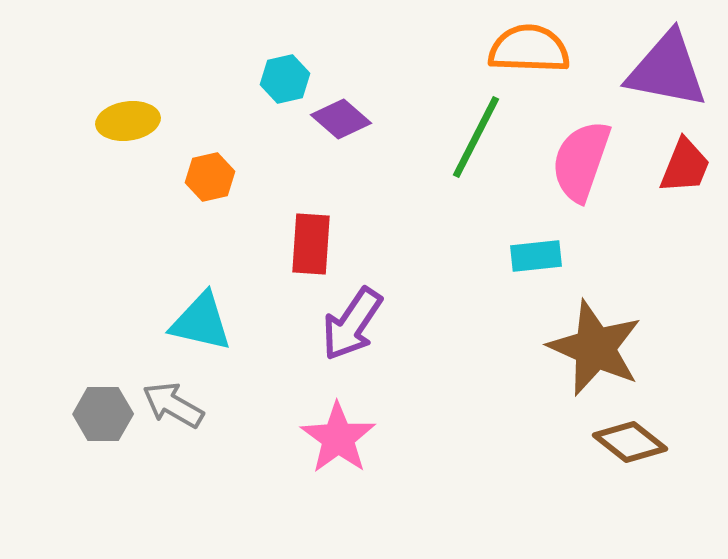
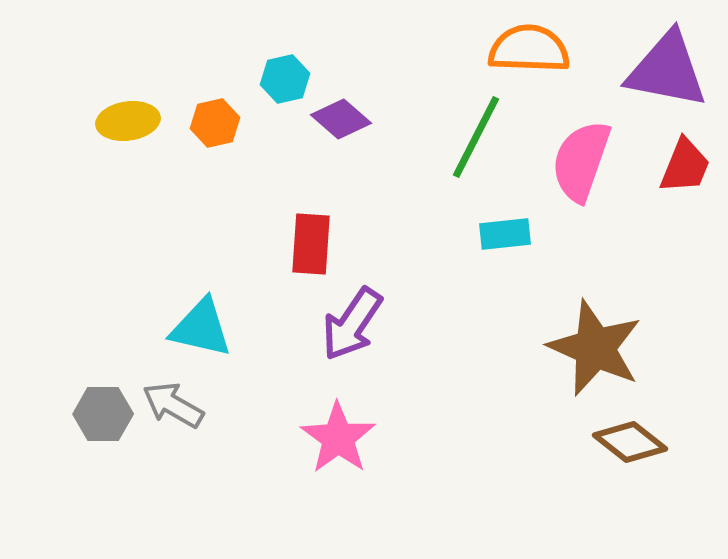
orange hexagon: moved 5 px right, 54 px up
cyan rectangle: moved 31 px left, 22 px up
cyan triangle: moved 6 px down
